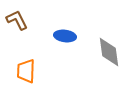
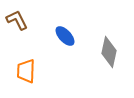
blue ellipse: rotated 40 degrees clockwise
gray diamond: rotated 20 degrees clockwise
